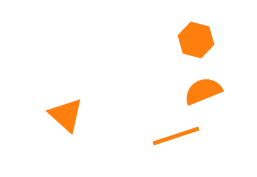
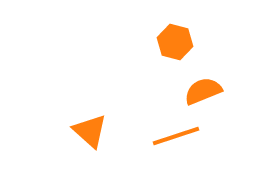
orange hexagon: moved 21 px left, 2 px down
orange triangle: moved 24 px right, 16 px down
